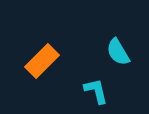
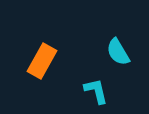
orange rectangle: rotated 16 degrees counterclockwise
